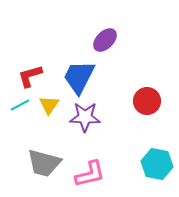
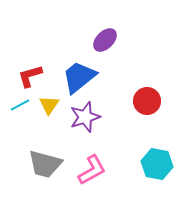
blue trapezoid: rotated 24 degrees clockwise
purple star: rotated 20 degrees counterclockwise
gray trapezoid: moved 1 px right, 1 px down
pink L-shape: moved 2 px right, 4 px up; rotated 16 degrees counterclockwise
